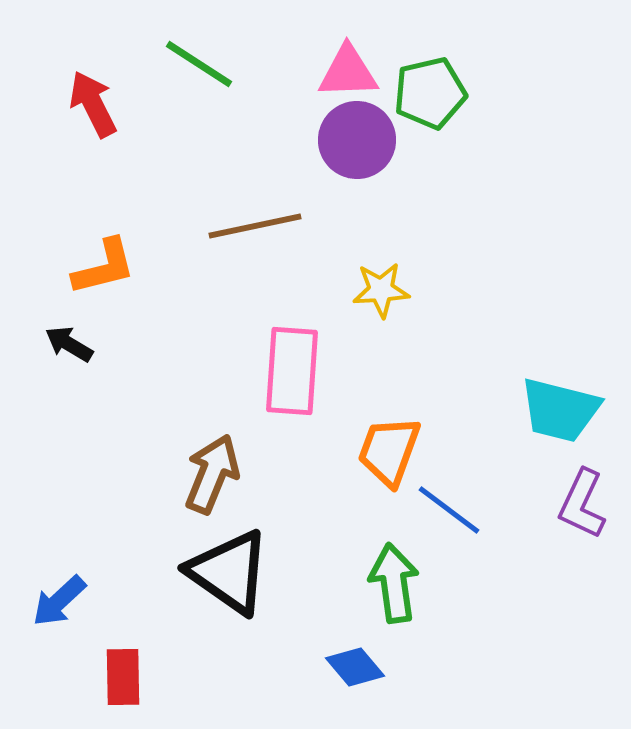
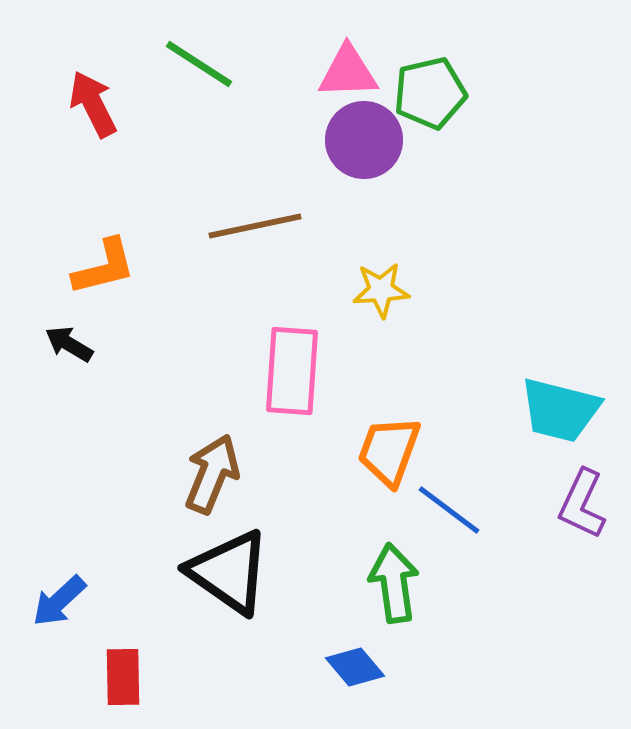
purple circle: moved 7 px right
